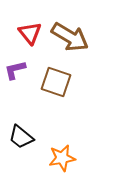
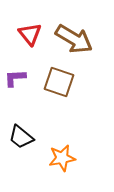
red triangle: moved 1 px down
brown arrow: moved 4 px right, 2 px down
purple L-shape: moved 8 px down; rotated 10 degrees clockwise
brown square: moved 3 px right
